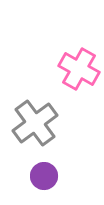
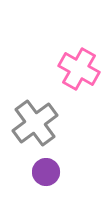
purple circle: moved 2 px right, 4 px up
